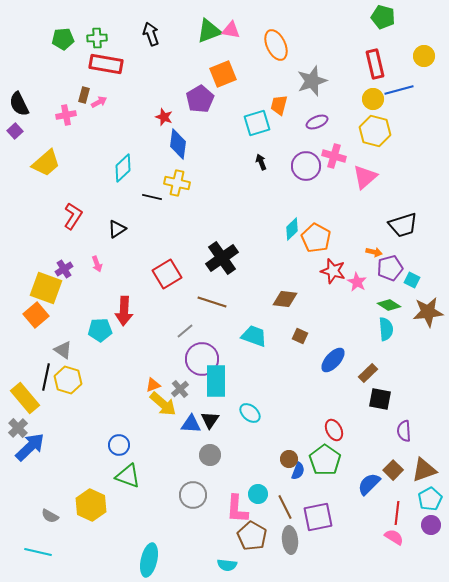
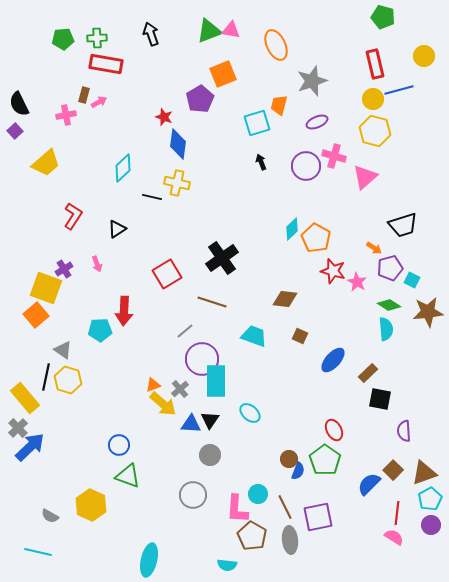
orange arrow at (374, 252): moved 4 px up; rotated 21 degrees clockwise
brown triangle at (424, 470): moved 3 px down
